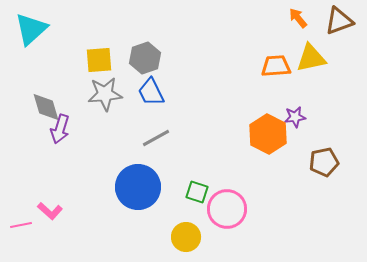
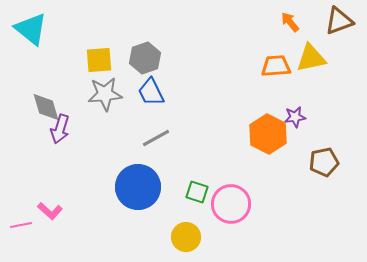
orange arrow: moved 8 px left, 4 px down
cyan triangle: rotated 39 degrees counterclockwise
pink circle: moved 4 px right, 5 px up
